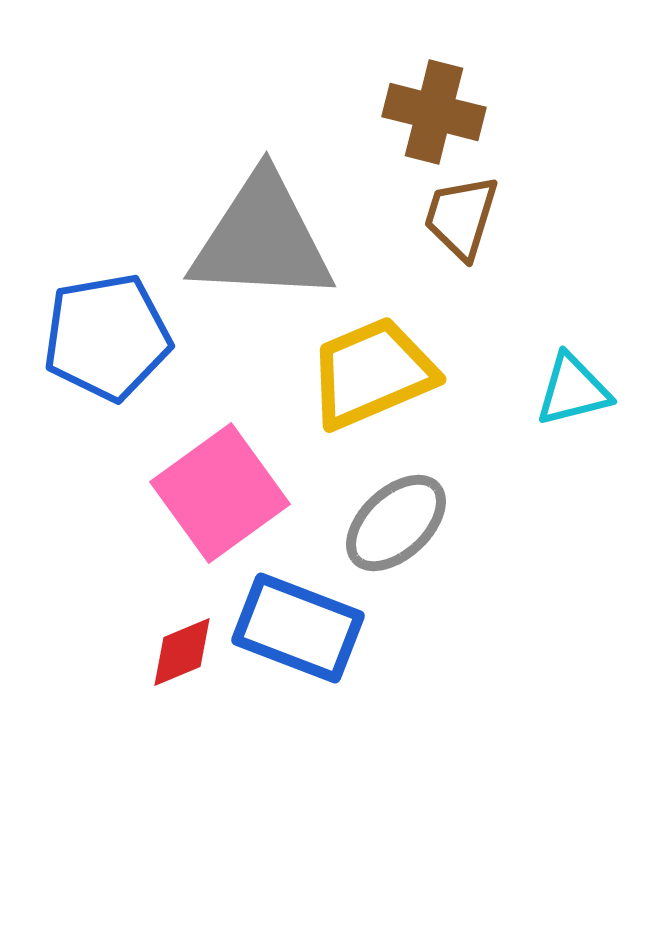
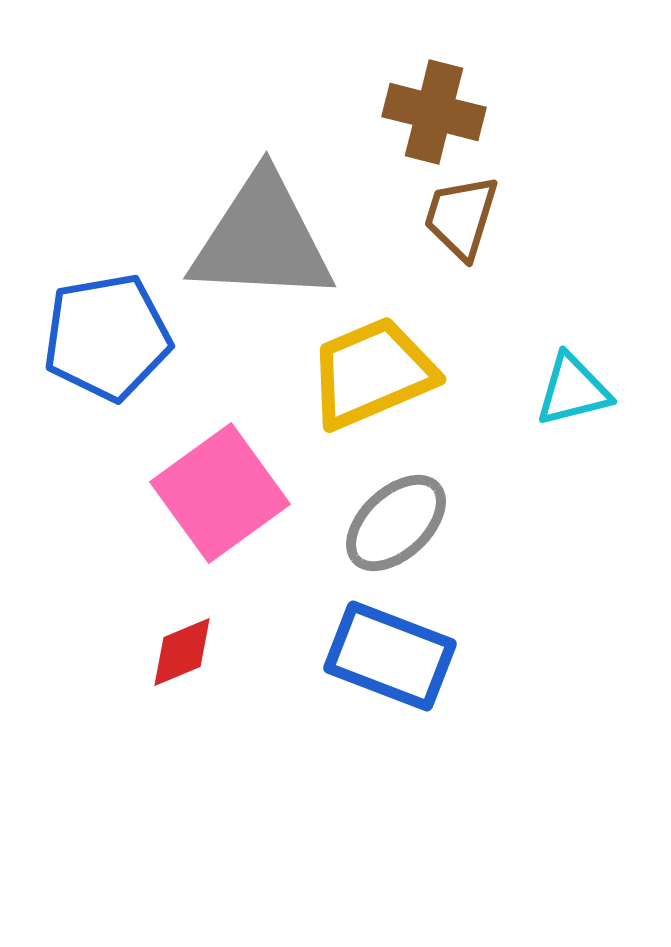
blue rectangle: moved 92 px right, 28 px down
